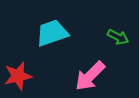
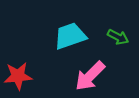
cyan trapezoid: moved 18 px right, 3 px down
red star: rotated 8 degrees clockwise
